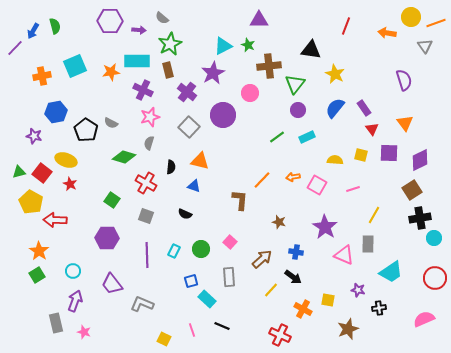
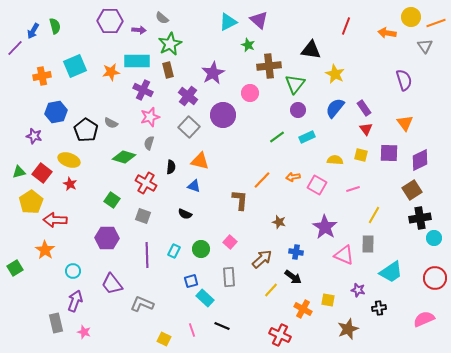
purple triangle at (259, 20): rotated 42 degrees clockwise
cyan triangle at (223, 46): moved 5 px right, 24 px up
purple cross at (187, 92): moved 1 px right, 4 px down
red triangle at (372, 129): moved 6 px left
yellow ellipse at (66, 160): moved 3 px right
yellow pentagon at (31, 202): rotated 10 degrees clockwise
gray square at (146, 216): moved 3 px left
orange star at (39, 251): moved 6 px right, 1 px up
green square at (37, 275): moved 22 px left, 7 px up
cyan rectangle at (207, 299): moved 2 px left, 1 px up
